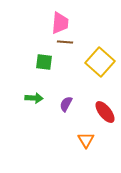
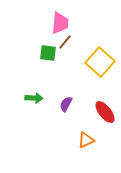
brown line: rotated 56 degrees counterclockwise
green square: moved 4 px right, 9 px up
orange triangle: rotated 36 degrees clockwise
